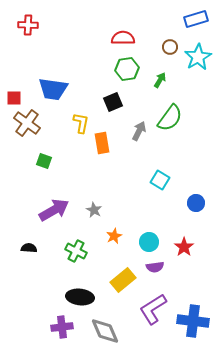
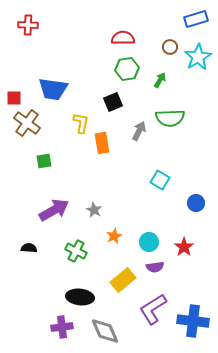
green semicircle: rotated 52 degrees clockwise
green square: rotated 28 degrees counterclockwise
